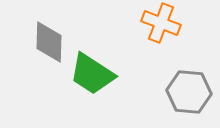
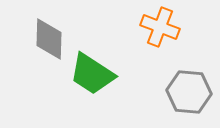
orange cross: moved 1 px left, 4 px down
gray diamond: moved 3 px up
